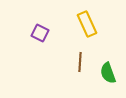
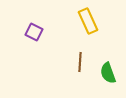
yellow rectangle: moved 1 px right, 3 px up
purple square: moved 6 px left, 1 px up
